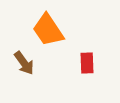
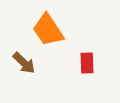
brown arrow: rotated 10 degrees counterclockwise
